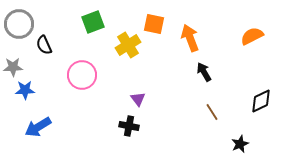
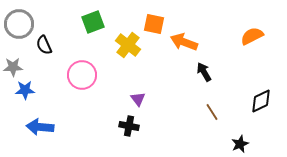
orange arrow: moved 6 px left, 4 px down; rotated 48 degrees counterclockwise
yellow cross: rotated 20 degrees counterclockwise
blue arrow: moved 2 px right; rotated 36 degrees clockwise
